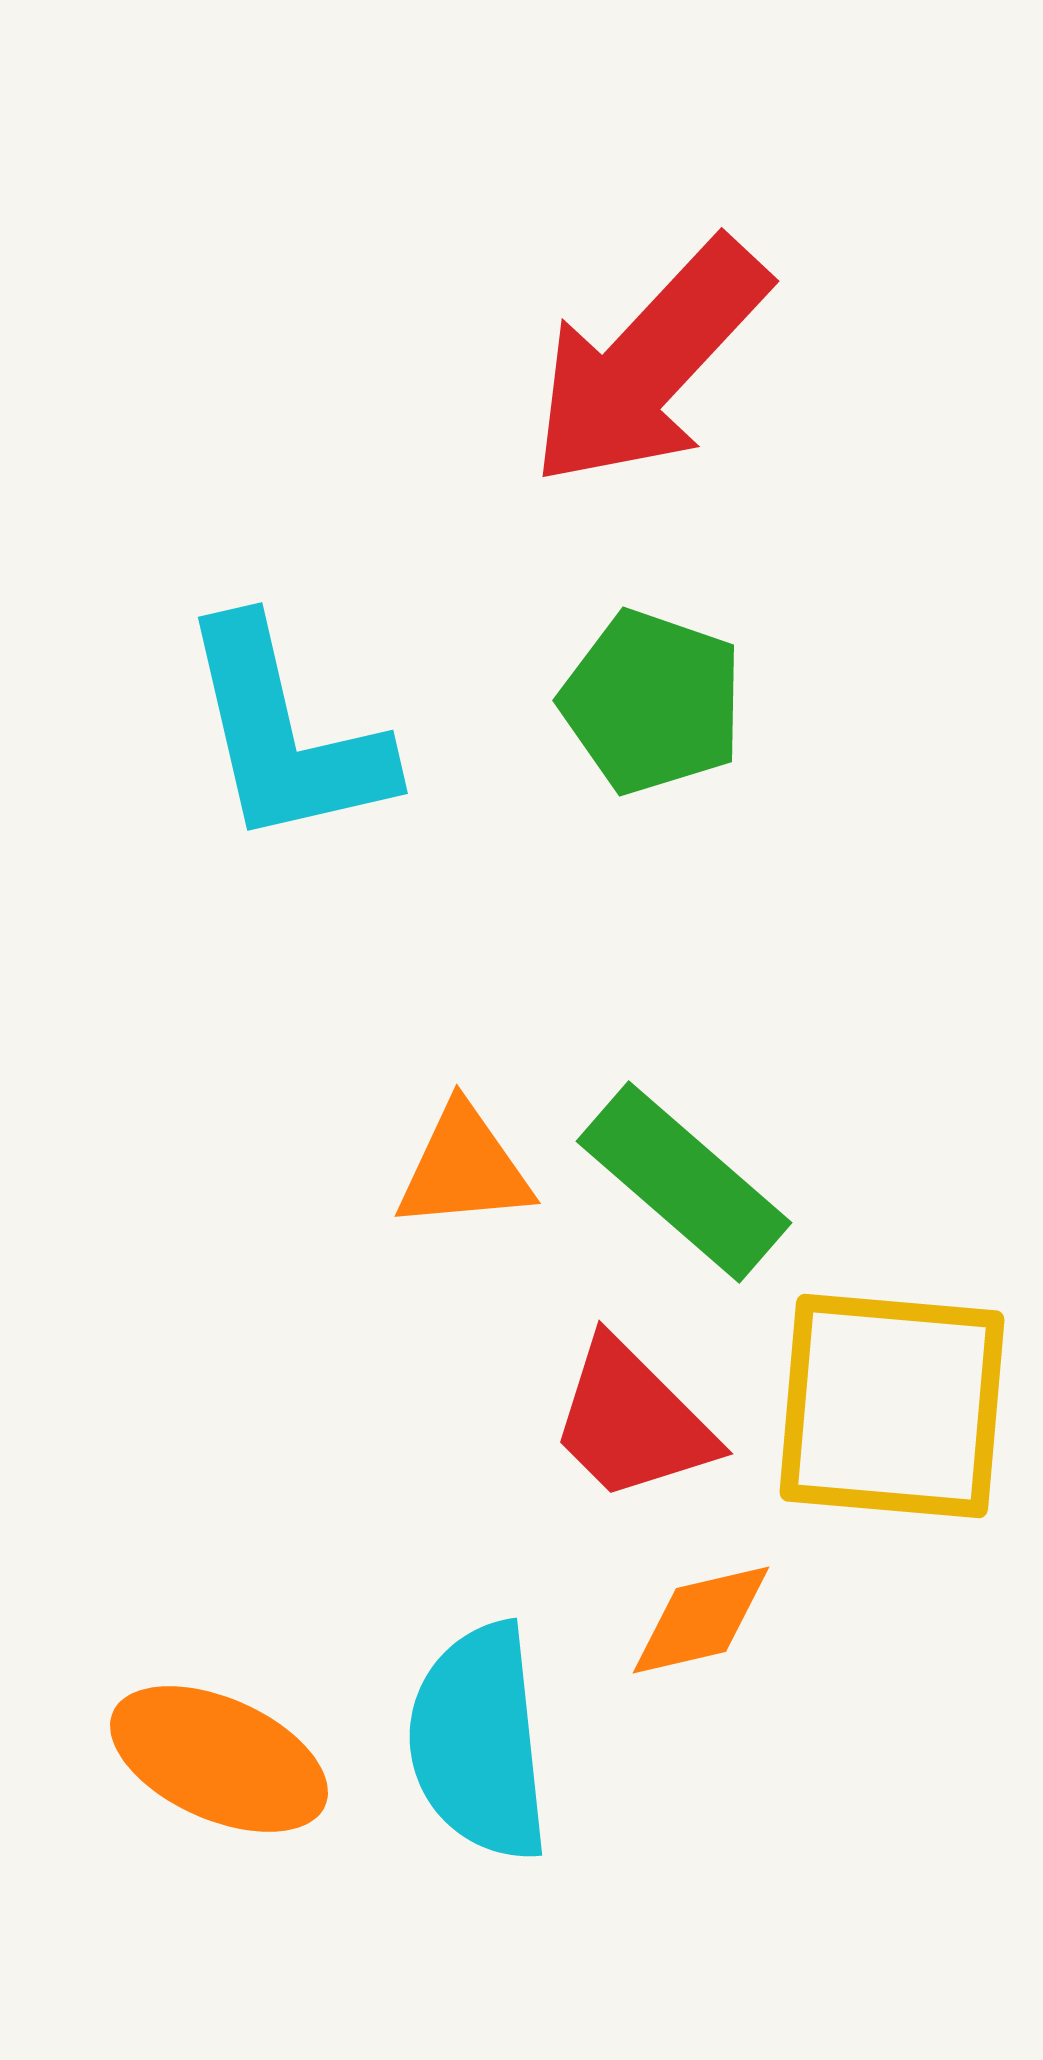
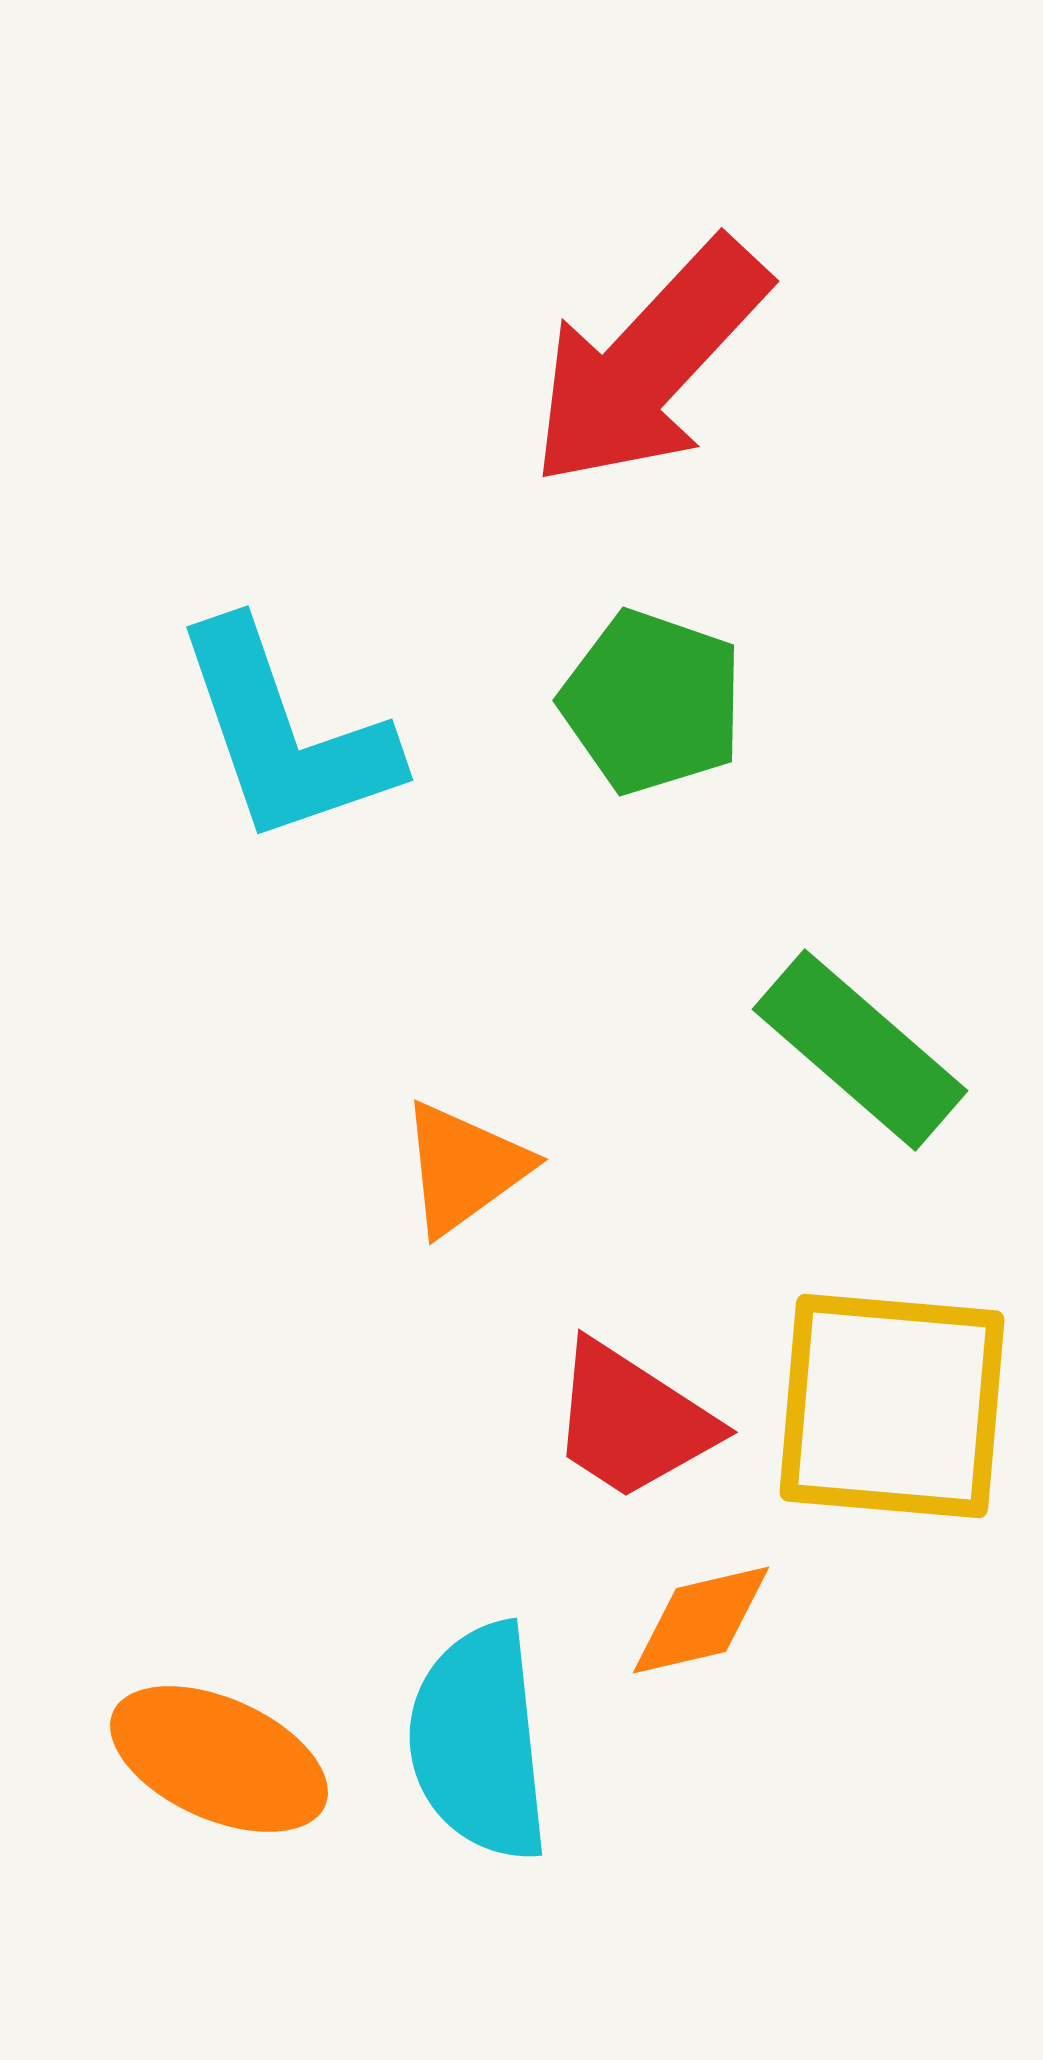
cyan L-shape: rotated 6 degrees counterclockwise
orange triangle: rotated 31 degrees counterclockwise
green rectangle: moved 176 px right, 132 px up
red trapezoid: rotated 12 degrees counterclockwise
